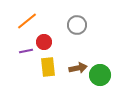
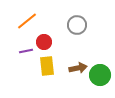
yellow rectangle: moved 1 px left, 1 px up
